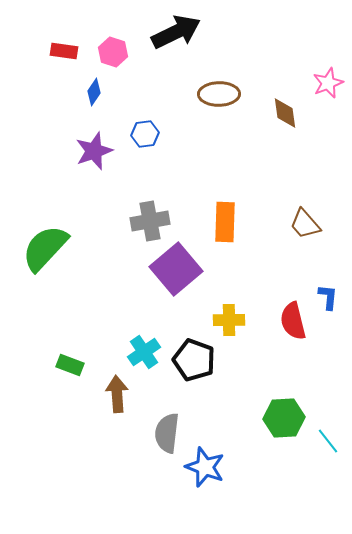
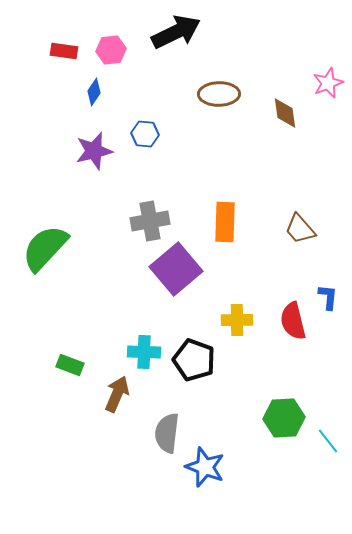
pink hexagon: moved 2 px left, 2 px up; rotated 24 degrees counterclockwise
blue hexagon: rotated 12 degrees clockwise
purple star: rotated 6 degrees clockwise
brown trapezoid: moved 5 px left, 5 px down
yellow cross: moved 8 px right
cyan cross: rotated 36 degrees clockwise
brown arrow: rotated 27 degrees clockwise
